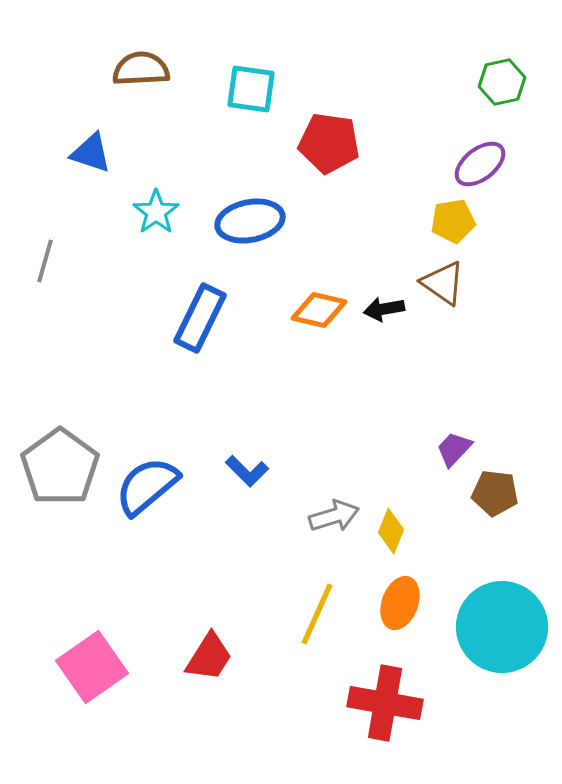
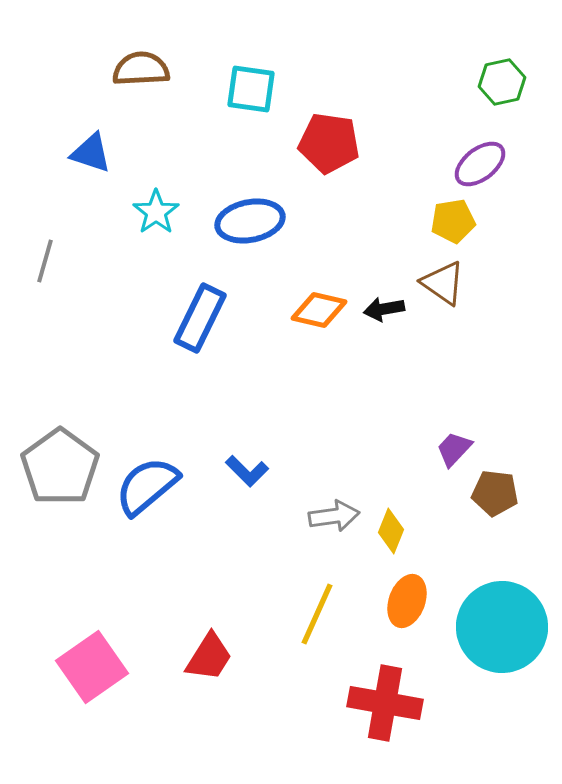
gray arrow: rotated 9 degrees clockwise
orange ellipse: moved 7 px right, 2 px up
